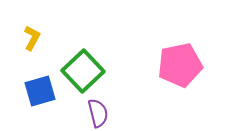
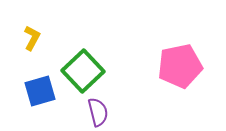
pink pentagon: moved 1 px down
purple semicircle: moved 1 px up
